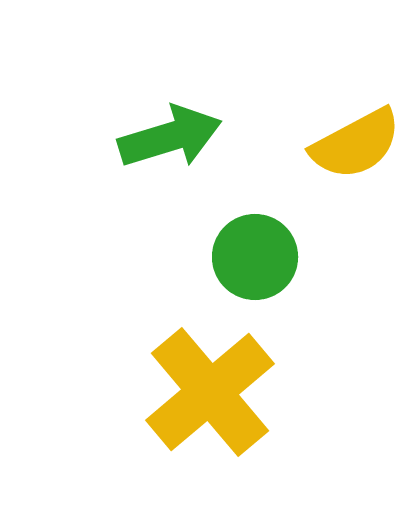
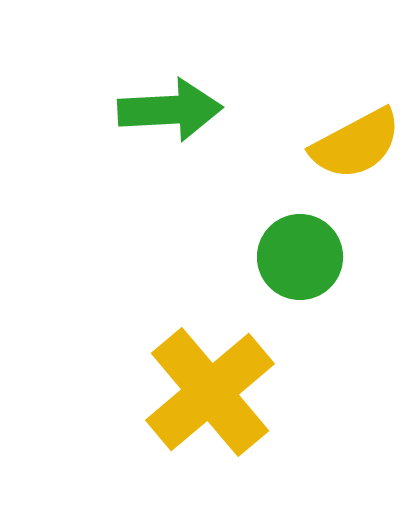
green arrow: moved 27 px up; rotated 14 degrees clockwise
green circle: moved 45 px right
